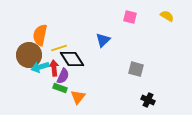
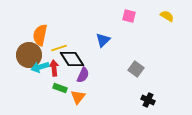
pink square: moved 1 px left, 1 px up
gray square: rotated 21 degrees clockwise
purple semicircle: moved 20 px right, 1 px up
